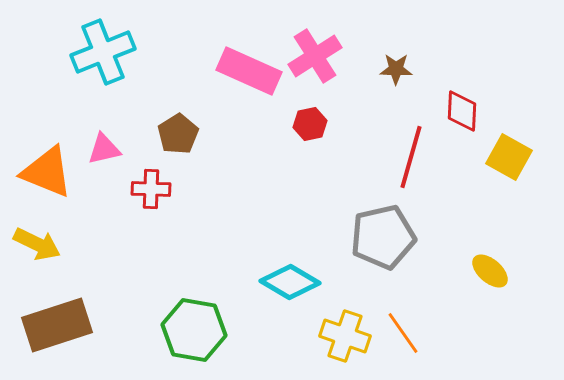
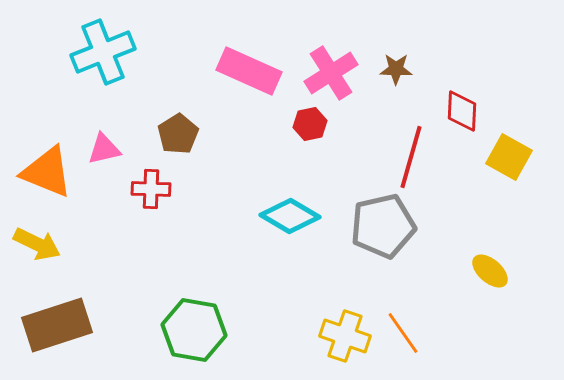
pink cross: moved 16 px right, 17 px down
gray pentagon: moved 11 px up
cyan diamond: moved 66 px up
